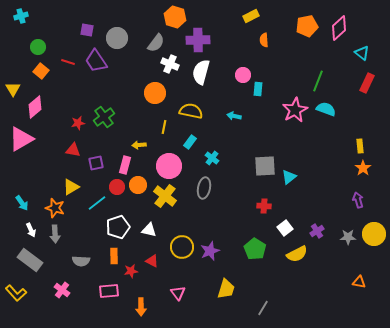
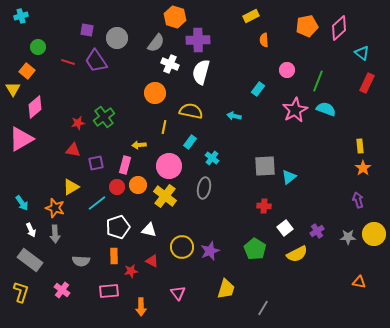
orange square at (41, 71): moved 14 px left
pink circle at (243, 75): moved 44 px right, 5 px up
cyan rectangle at (258, 89): rotated 32 degrees clockwise
yellow L-shape at (16, 293): moved 5 px right, 1 px up; rotated 120 degrees counterclockwise
